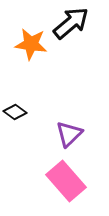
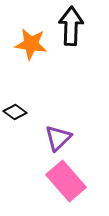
black arrow: moved 3 px down; rotated 48 degrees counterclockwise
purple triangle: moved 11 px left, 4 px down
